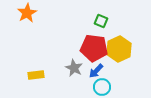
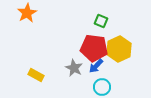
blue arrow: moved 5 px up
yellow rectangle: rotated 35 degrees clockwise
